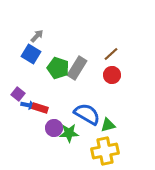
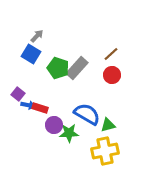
gray rectangle: rotated 10 degrees clockwise
purple circle: moved 3 px up
